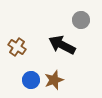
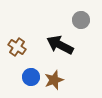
black arrow: moved 2 px left
blue circle: moved 3 px up
